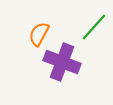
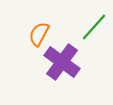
purple cross: rotated 15 degrees clockwise
